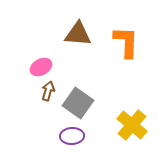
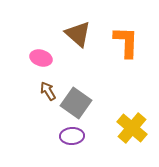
brown triangle: rotated 36 degrees clockwise
pink ellipse: moved 9 px up; rotated 45 degrees clockwise
brown arrow: rotated 48 degrees counterclockwise
gray square: moved 2 px left
yellow cross: moved 3 px down
